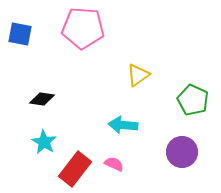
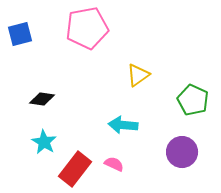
pink pentagon: moved 4 px right; rotated 15 degrees counterclockwise
blue square: rotated 25 degrees counterclockwise
